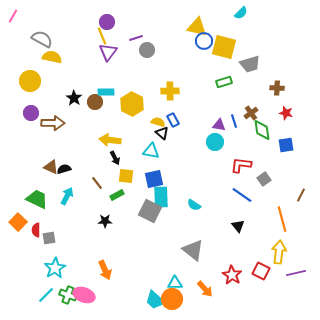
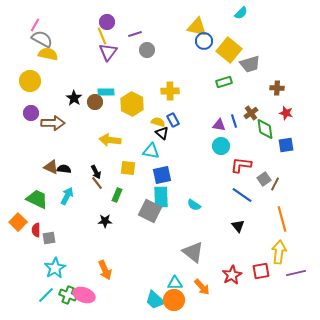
pink line at (13, 16): moved 22 px right, 9 px down
purple line at (136, 38): moved 1 px left, 4 px up
yellow square at (224, 47): moved 5 px right, 3 px down; rotated 25 degrees clockwise
yellow semicircle at (52, 57): moved 4 px left, 3 px up
green diamond at (262, 130): moved 3 px right, 1 px up
cyan circle at (215, 142): moved 6 px right, 4 px down
black arrow at (115, 158): moved 19 px left, 14 px down
black semicircle at (64, 169): rotated 24 degrees clockwise
yellow square at (126, 176): moved 2 px right, 8 px up
blue square at (154, 179): moved 8 px right, 4 px up
green rectangle at (117, 195): rotated 40 degrees counterclockwise
brown line at (301, 195): moved 26 px left, 11 px up
gray triangle at (193, 250): moved 2 px down
red square at (261, 271): rotated 36 degrees counterclockwise
red star at (232, 275): rotated 12 degrees clockwise
orange arrow at (205, 289): moved 3 px left, 2 px up
orange circle at (172, 299): moved 2 px right, 1 px down
